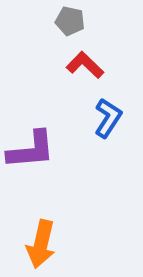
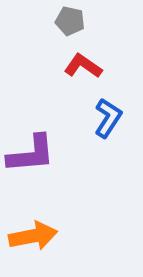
red L-shape: moved 2 px left, 1 px down; rotated 9 degrees counterclockwise
purple L-shape: moved 4 px down
orange arrow: moved 8 px left, 8 px up; rotated 114 degrees counterclockwise
